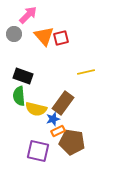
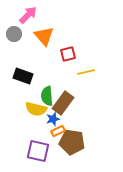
red square: moved 7 px right, 16 px down
green semicircle: moved 28 px right
